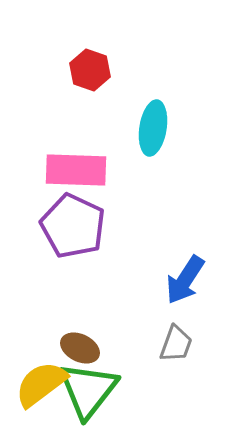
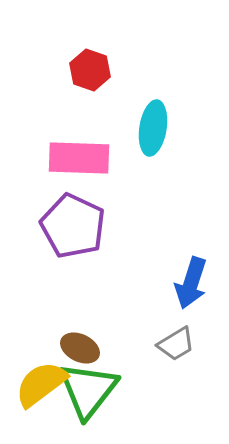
pink rectangle: moved 3 px right, 12 px up
blue arrow: moved 6 px right, 3 px down; rotated 15 degrees counterclockwise
gray trapezoid: rotated 39 degrees clockwise
